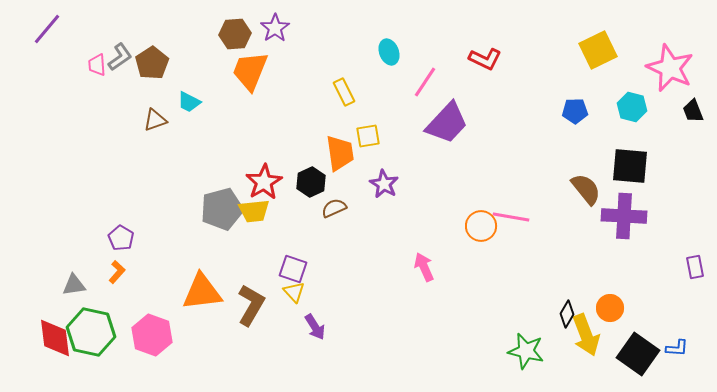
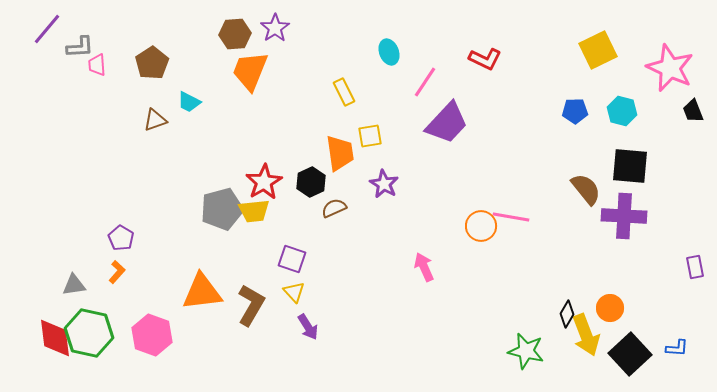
gray L-shape at (120, 57): moved 40 px left, 10 px up; rotated 32 degrees clockwise
cyan hexagon at (632, 107): moved 10 px left, 4 px down
yellow square at (368, 136): moved 2 px right
purple square at (293, 269): moved 1 px left, 10 px up
purple arrow at (315, 327): moved 7 px left
green hexagon at (91, 332): moved 2 px left, 1 px down
black square at (638, 354): moved 8 px left; rotated 12 degrees clockwise
